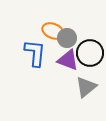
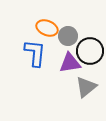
orange ellipse: moved 6 px left, 3 px up
gray circle: moved 1 px right, 2 px up
black circle: moved 2 px up
purple triangle: moved 2 px right, 3 px down; rotated 30 degrees counterclockwise
